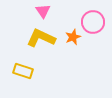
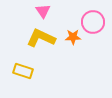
orange star: rotated 21 degrees clockwise
